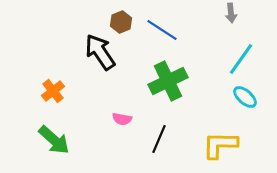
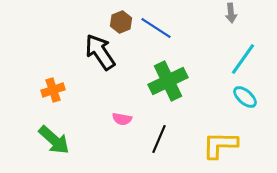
blue line: moved 6 px left, 2 px up
cyan line: moved 2 px right
orange cross: moved 1 px up; rotated 20 degrees clockwise
